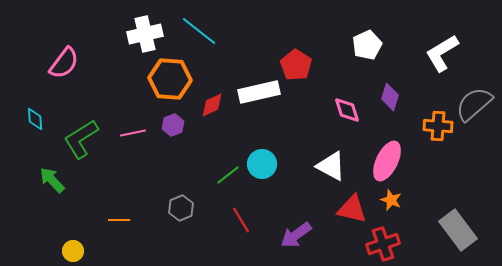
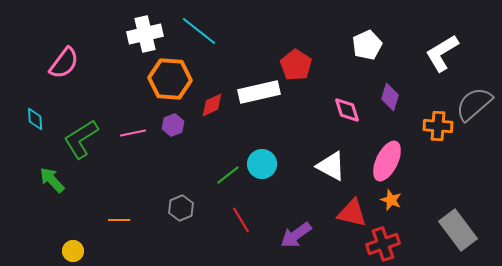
red triangle: moved 4 px down
